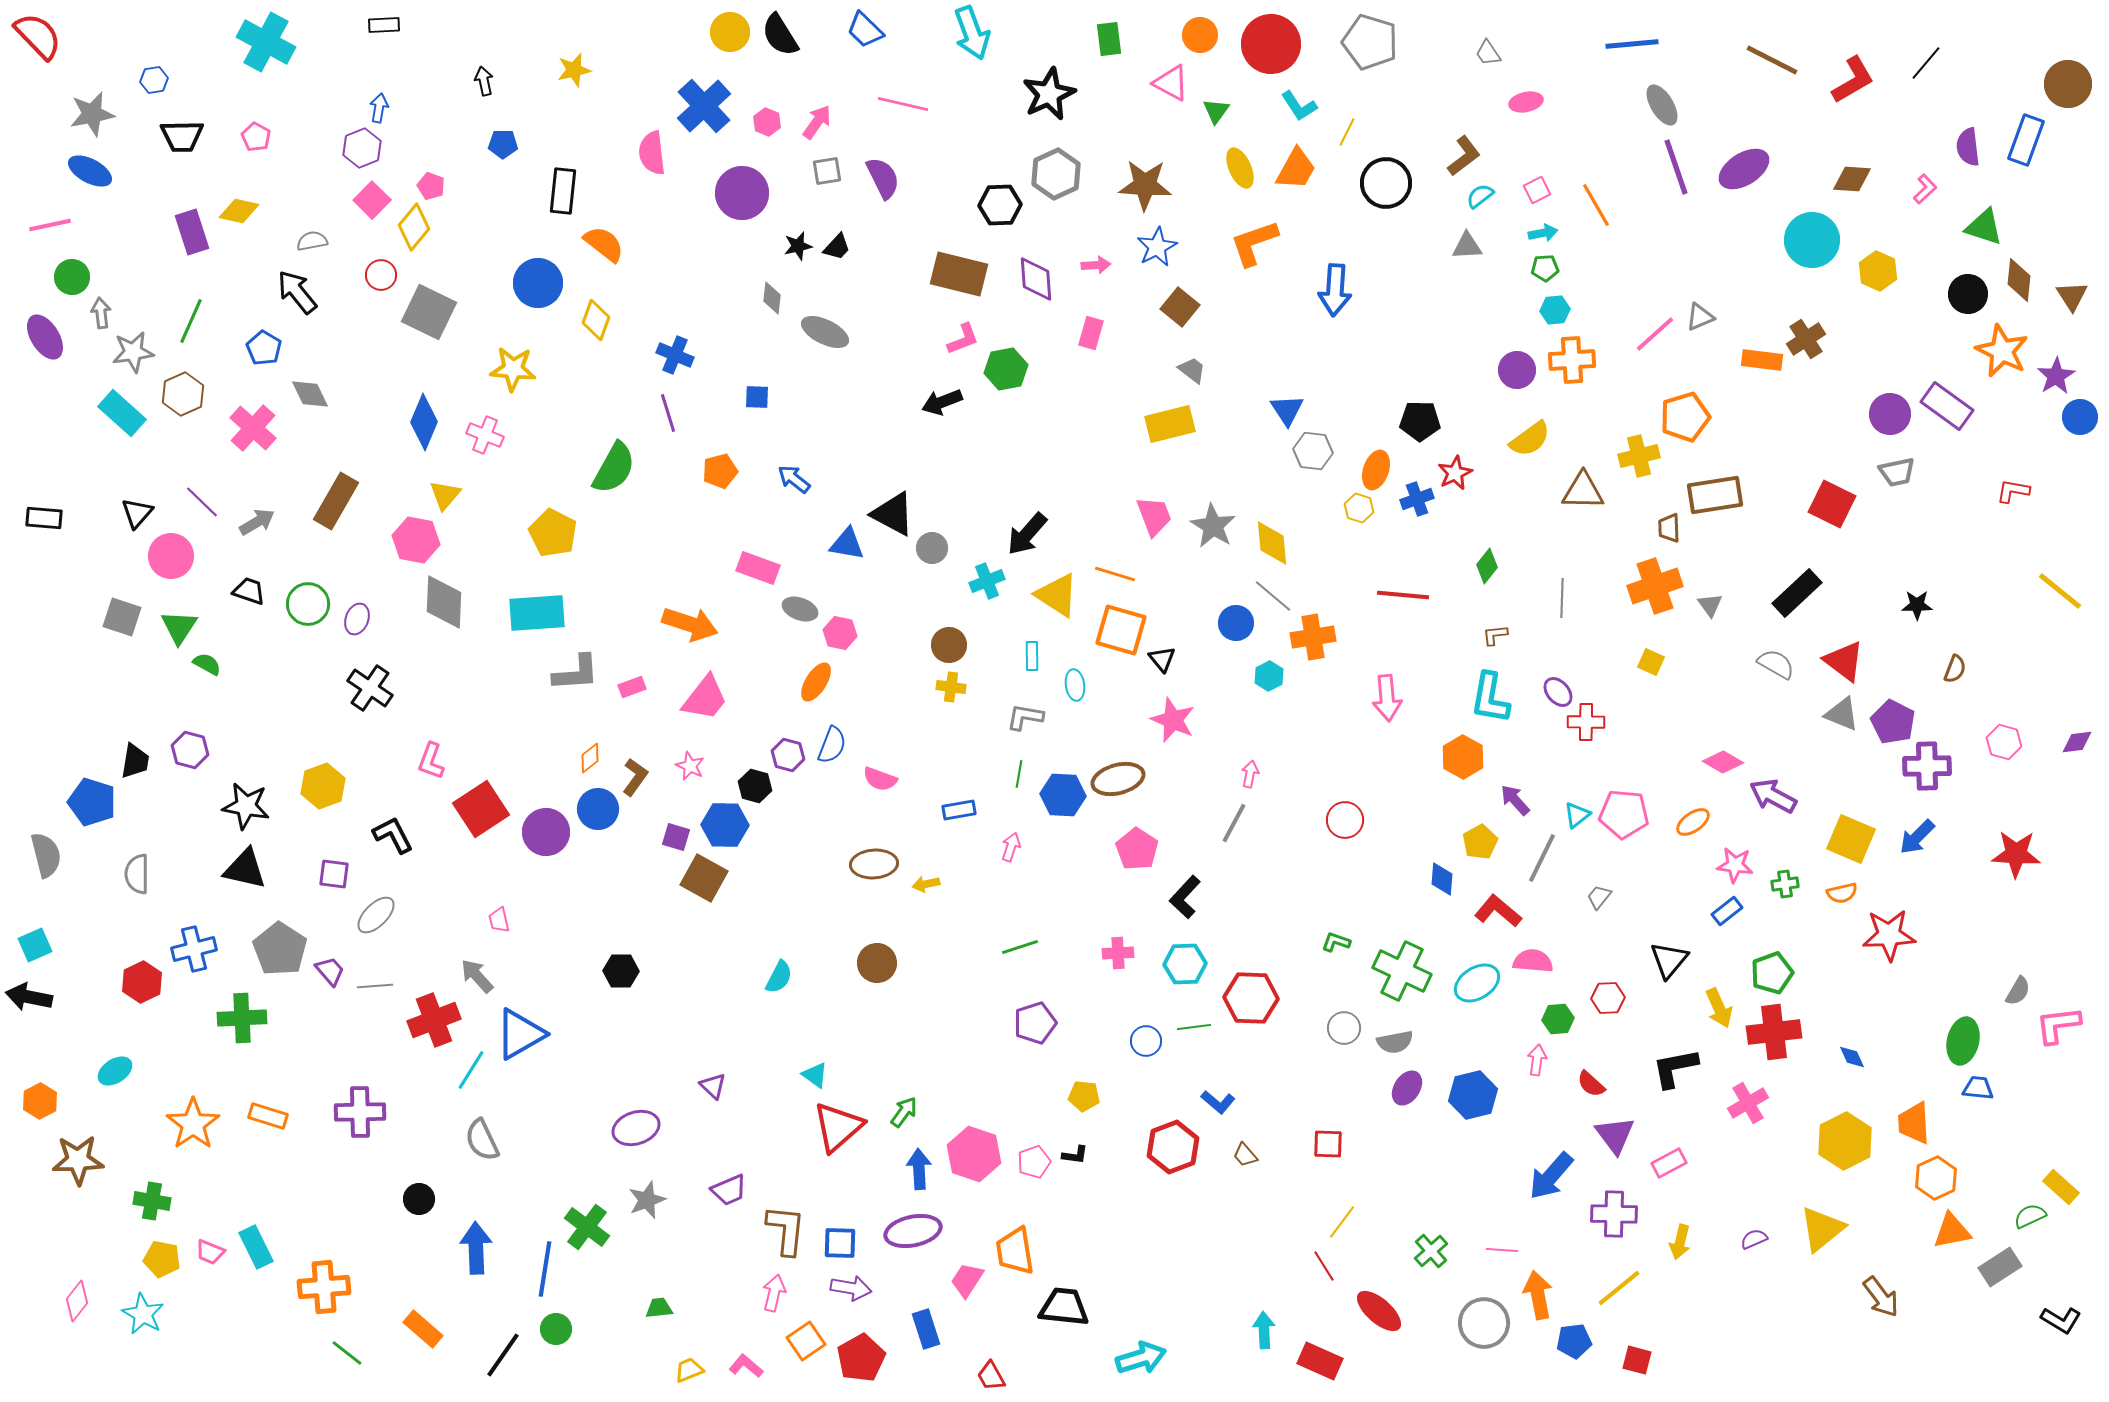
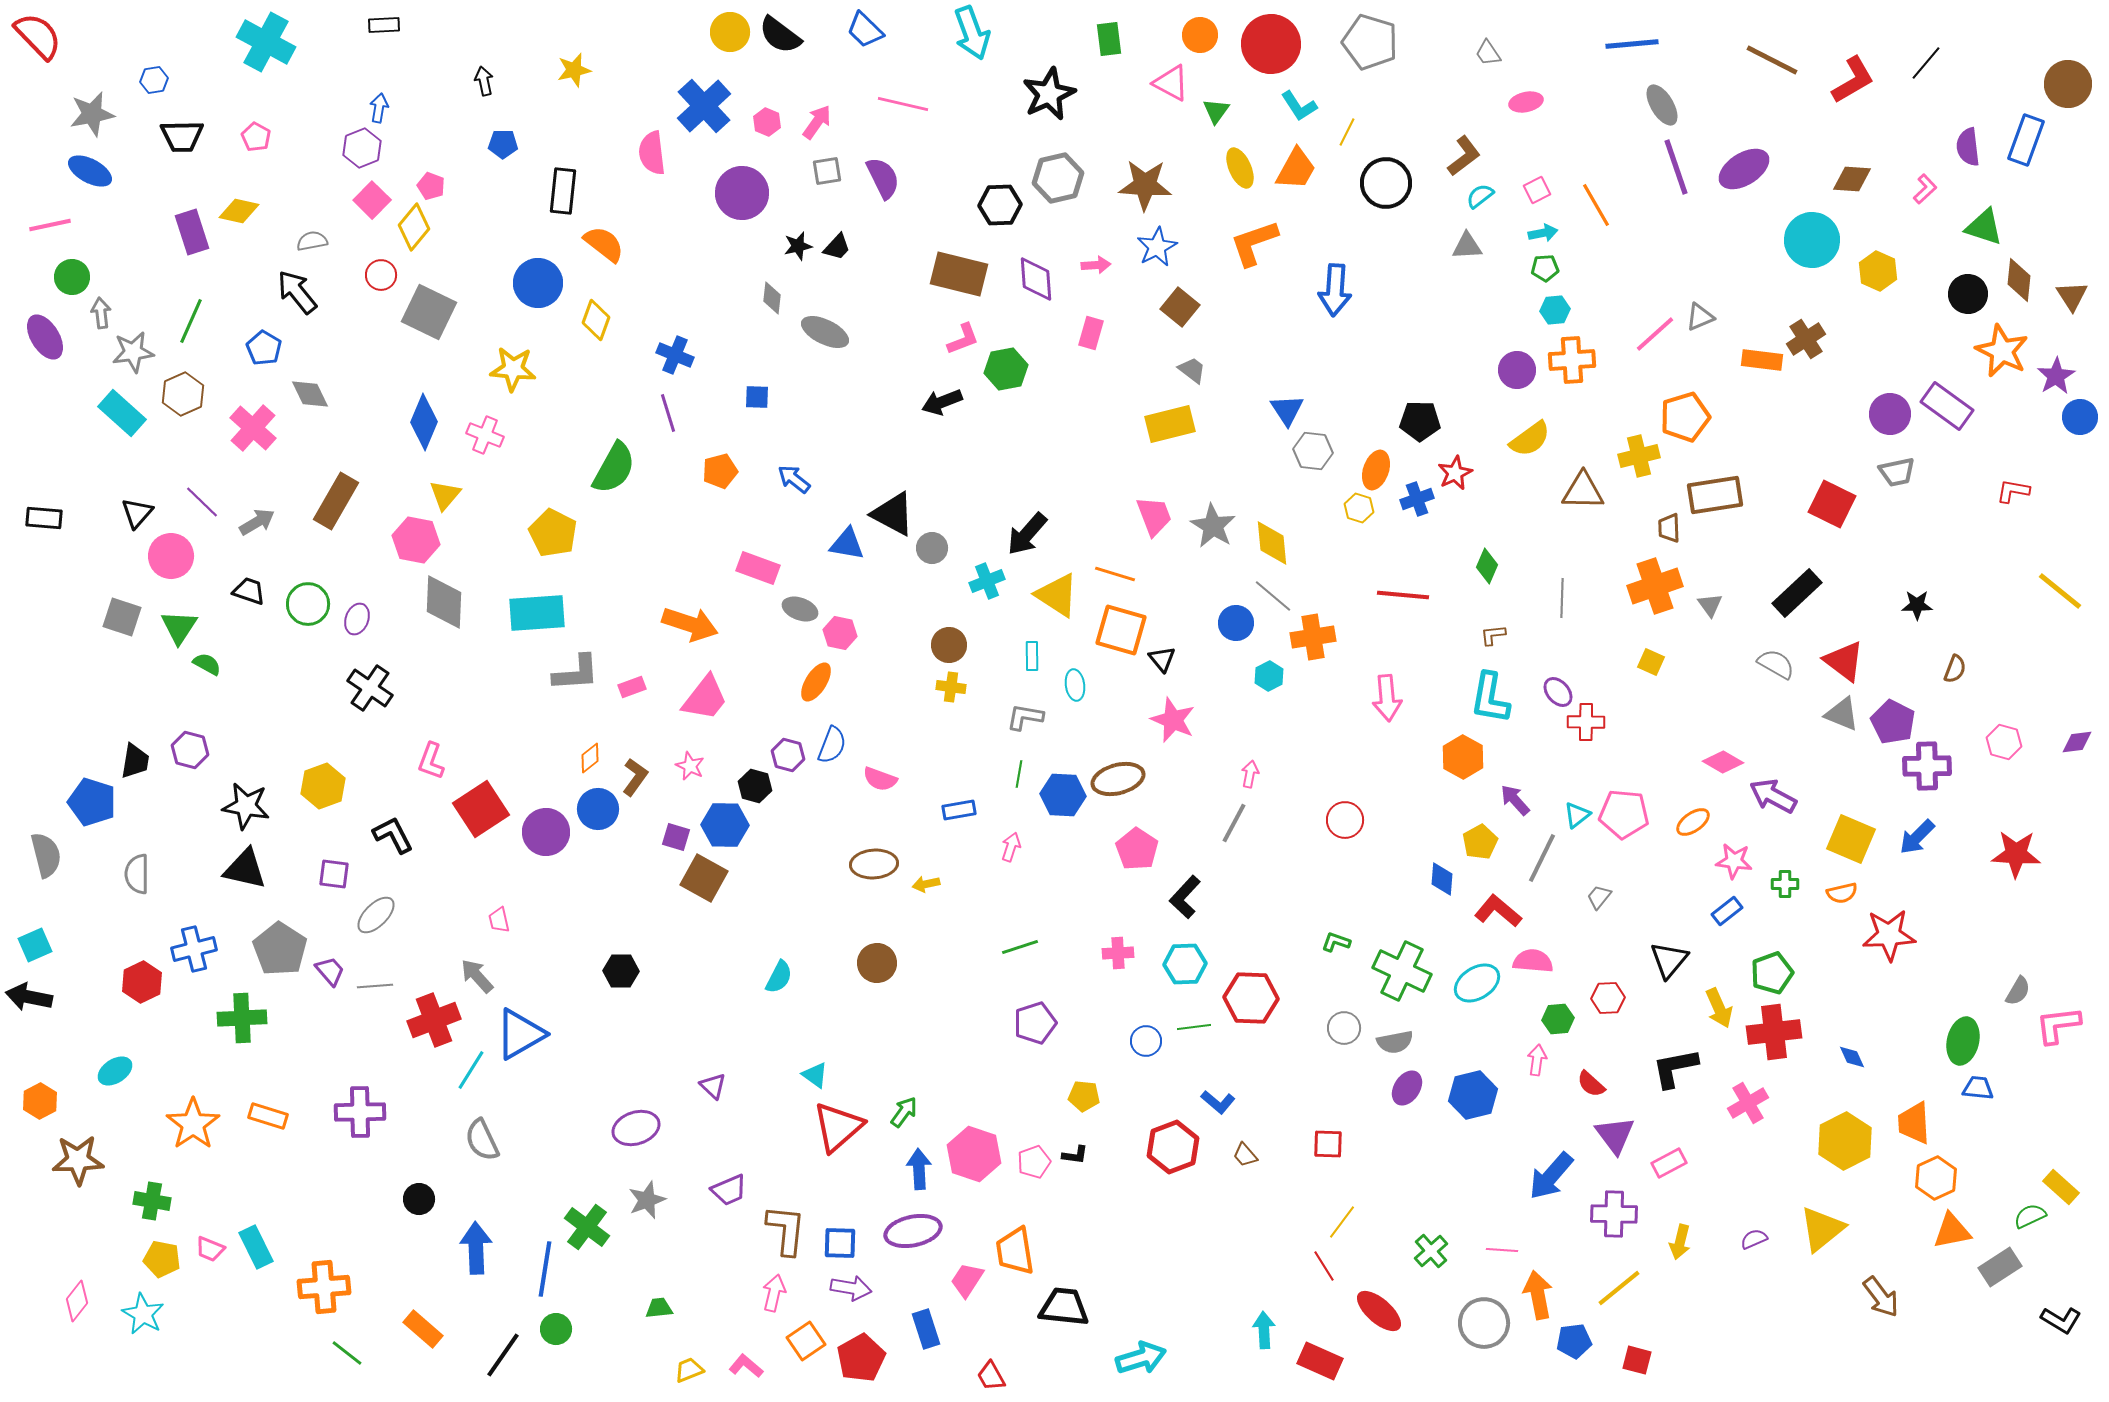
black semicircle at (780, 35): rotated 21 degrees counterclockwise
gray hexagon at (1056, 174): moved 2 px right, 4 px down; rotated 12 degrees clockwise
green diamond at (1487, 566): rotated 16 degrees counterclockwise
brown L-shape at (1495, 635): moved 2 px left
pink star at (1735, 865): moved 1 px left, 4 px up
green cross at (1785, 884): rotated 8 degrees clockwise
pink trapezoid at (210, 1252): moved 3 px up
